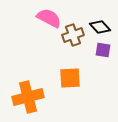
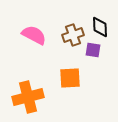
pink semicircle: moved 15 px left, 17 px down
black diamond: rotated 40 degrees clockwise
purple square: moved 10 px left
